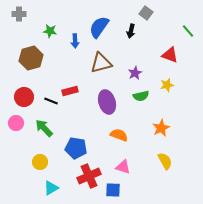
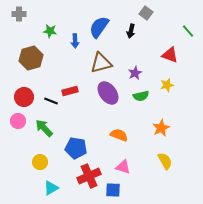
purple ellipse: moved 1 px right, 9 px up; rotated 20 degrees counterclockwise
pink circle: moved 2 px right, 2 px up
